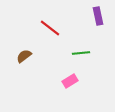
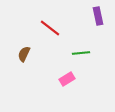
brown semicircle: moved 2 px up; rotated 28 degrees counterclockwise
pink rectangle: moved 3 px left, 2 px up
